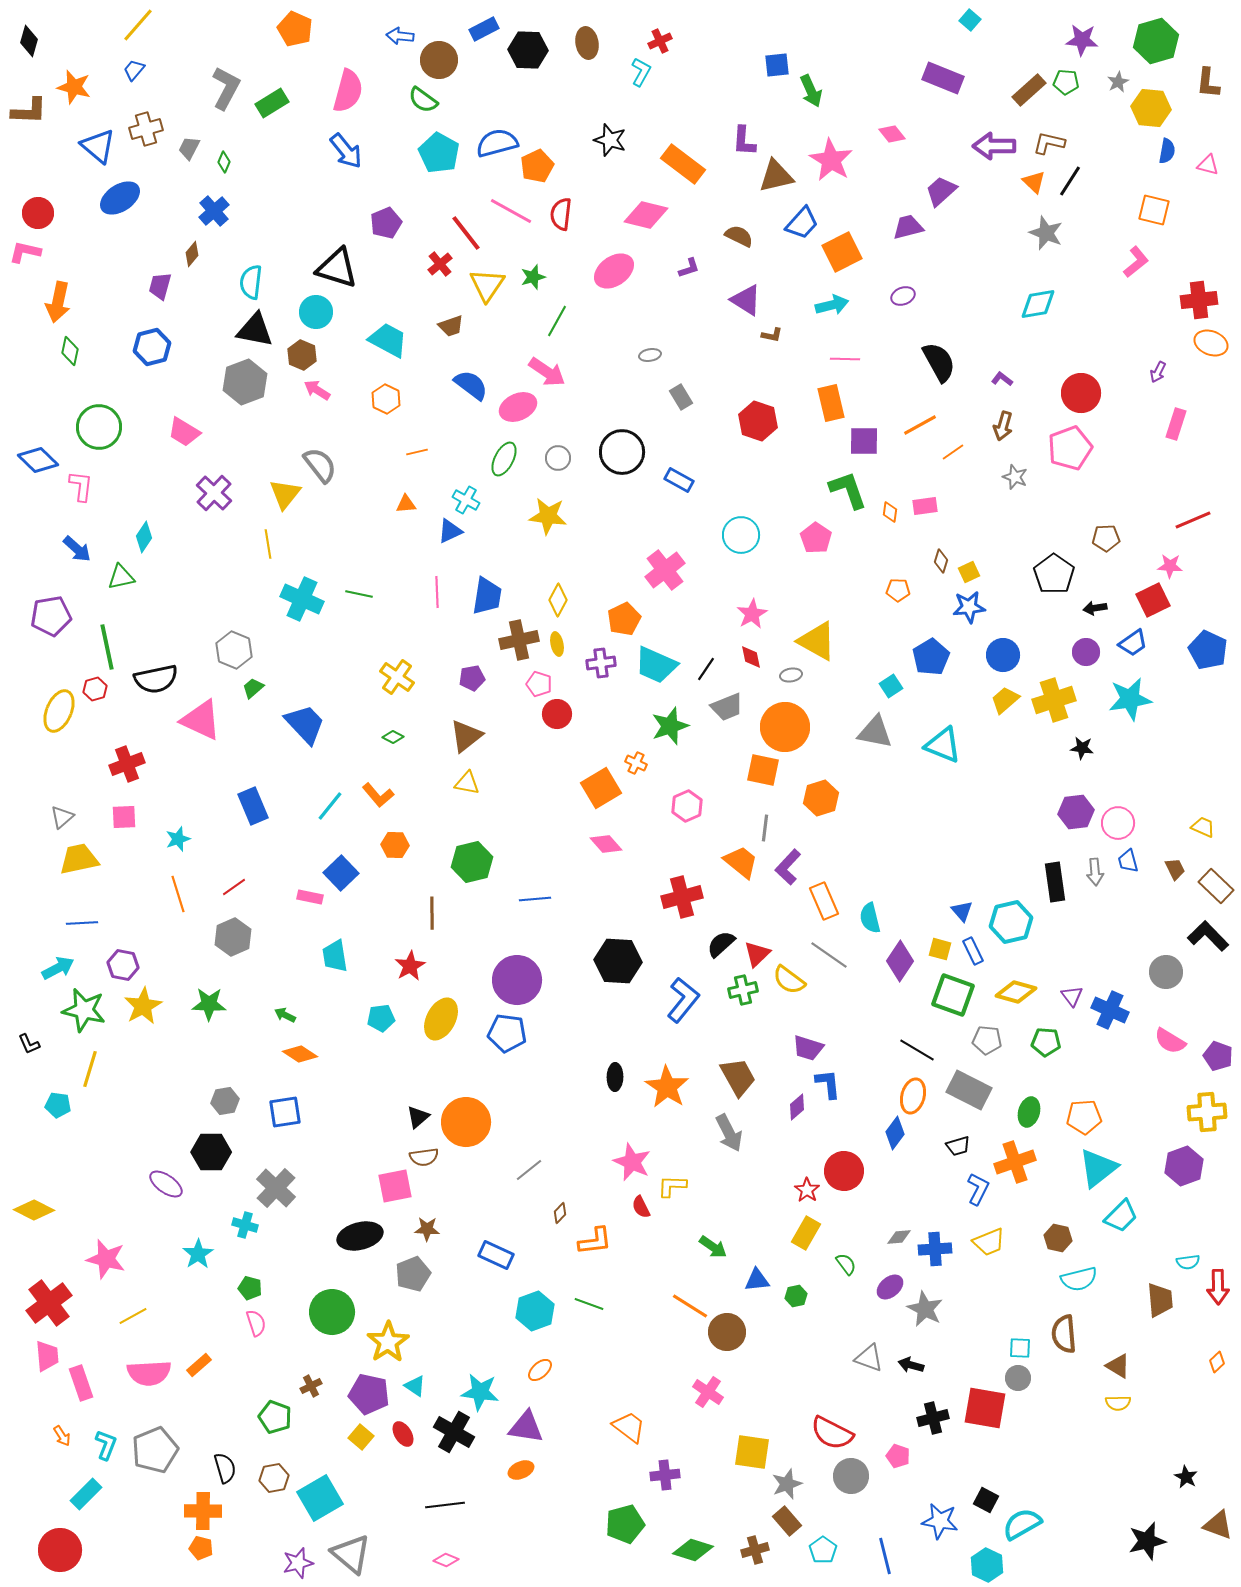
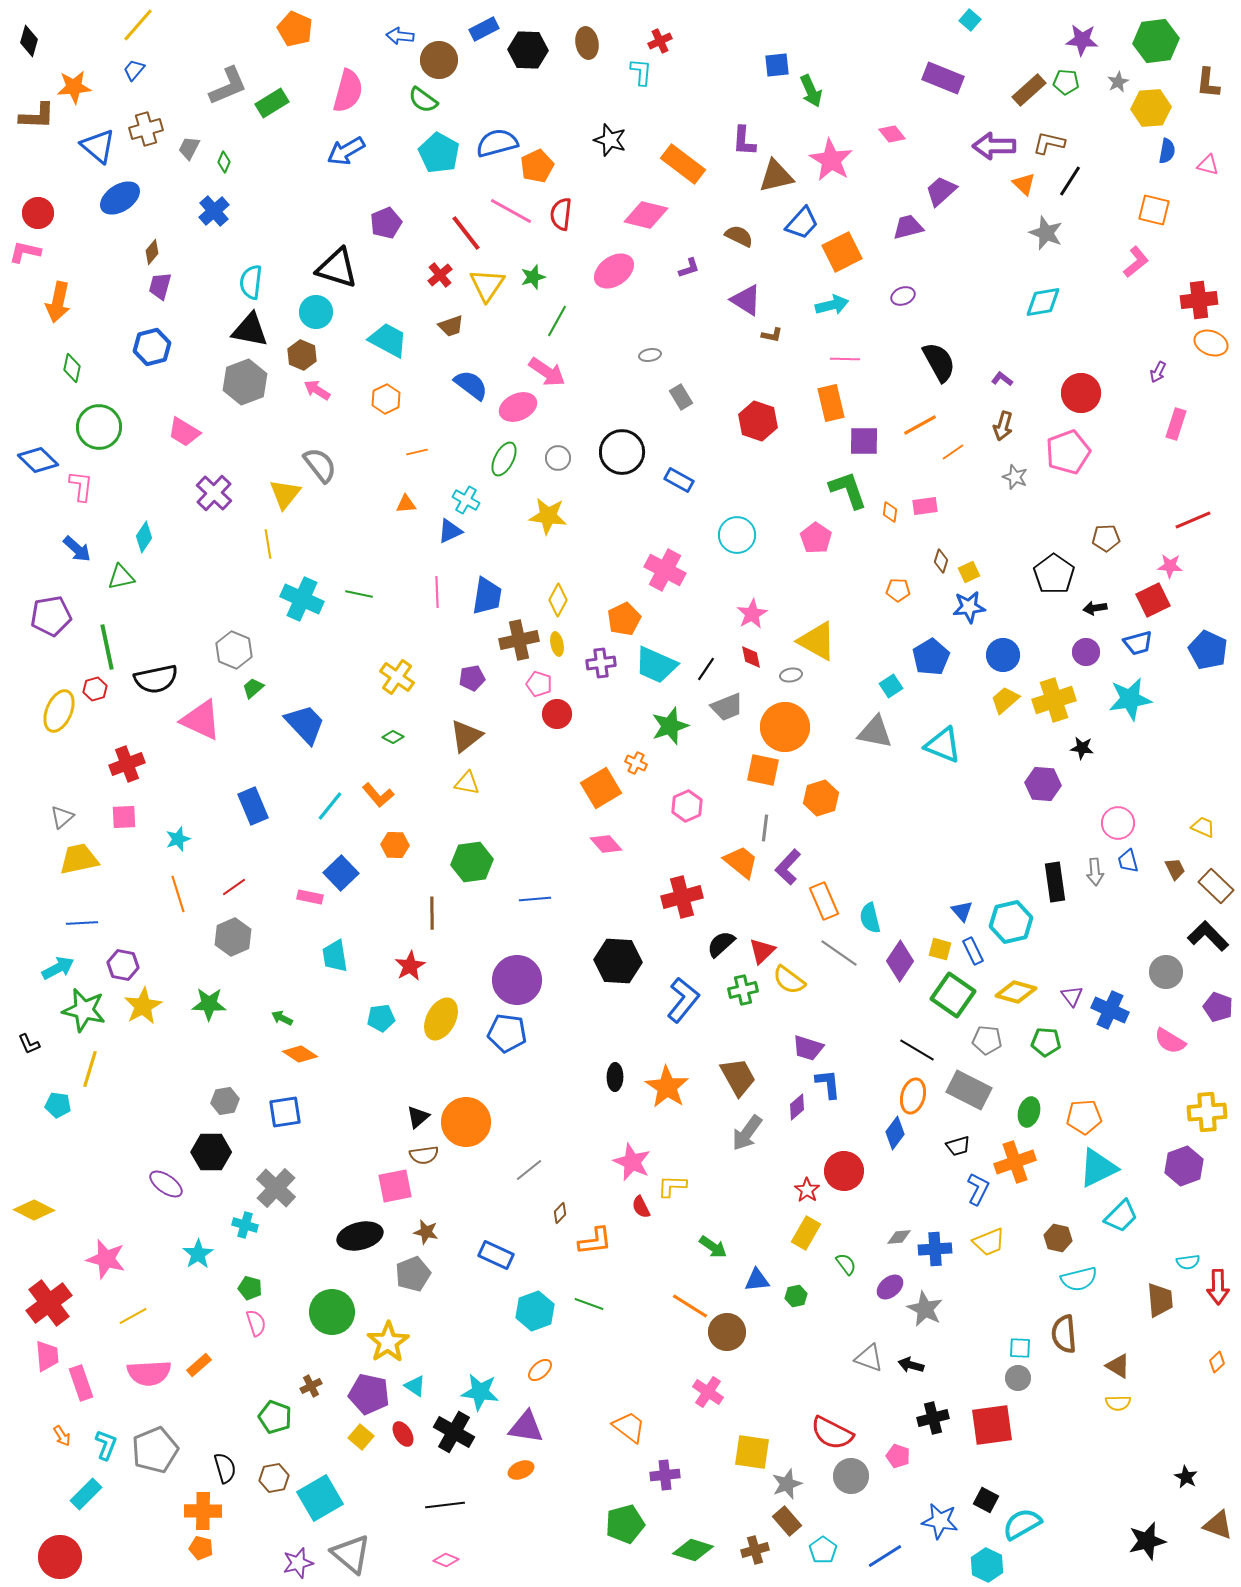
green hexagon at (1156, 41): rotated 9 degrees clockwise
cyan L-shape at (641, 72): rotated 24 degrees counterclockwise
orange star at (74, 87): rotated 20 degrees counterclockwise
gray L-shape at (226, 88): moved 2 px right, 2 px up; rotated 39 degrees clockwise
yellow hexagon at (1151, 108): rotated 9 degrees counterclockwise
brown L-shape at (29, 111): moved 8 px right, 5 px down
blue arrow at (346, 151): rotated 99 degrees clockwise
orange triangle at (1034, 182): moved 10 px left, 2 px down
brown diamond at (192, 254): moved 40 px left, 2 px up
red cross at (440, 264): moved 11 px down
cyan diamond at (1038, 304): moved 5 px right, 2 px up
black triangle at (255, 330): moved 5 px left
green diamond at (70, 351): moved 2 px right, 17 px down
orange hexagon at (386, 399): rotated 8 degrees clockwise
pink pentagon at (1070, 448): moved 2 px left, 4 px down
cyan circle at (741, 535): moved 4 px left
pink cross at (665, 570): rotated 24 degrees counterclockwise
blue trapezoid at (1133, 643): moved 5 px right; rotated 20 degrees clockwise
purple hexagon at (1076, 812): moved 33 px left, 28 px up; rotated 12 degrees clockwise
green hexagon at (472, 862): rotated 6 degrees clockwise
red triangle at (757, 954): moved 5 px right, 3 px up
gray line at (829, 955): moved 10 px right, 2 px up
green square at (953, 995): rotated 15 degrees clockwise
green arrow at (285, 1015): moved 3 px left, 3 px down
purple pentagon at (1218, 1056): moved 49 px up
gray arrow at (729, 1133): moved 18 px right; rotated 63 degrees clockwise
brown semicircle at (424, 1157): moved 2 px up
cyan triangle at (1098, 1168): rotated 12 degrees clockwise
brown star at (427, 1229): moved 1 px left, 3 px down; rotated 10 degrees clockwise
red square at (985, 1408): moved 7 px right, 17 px down; rotated 18 degrees counterclockwise
red circle at (60, 1550): moved 7 px down
blue line at (885, 1556): rotated 72 degrees clockwise
